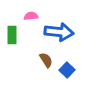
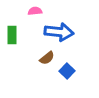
pink semicircle: moved 4 px right, 5 px up
brown semicircle: moved 1 px right, 2 px up; rotated 84 degrees clockwise
blue square: moved 1 px down
